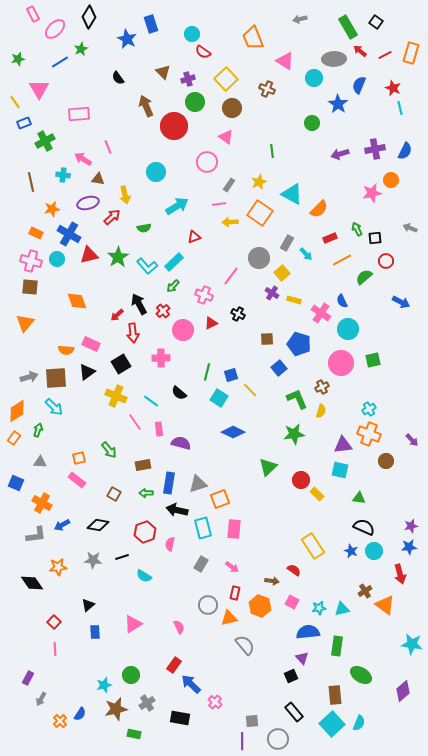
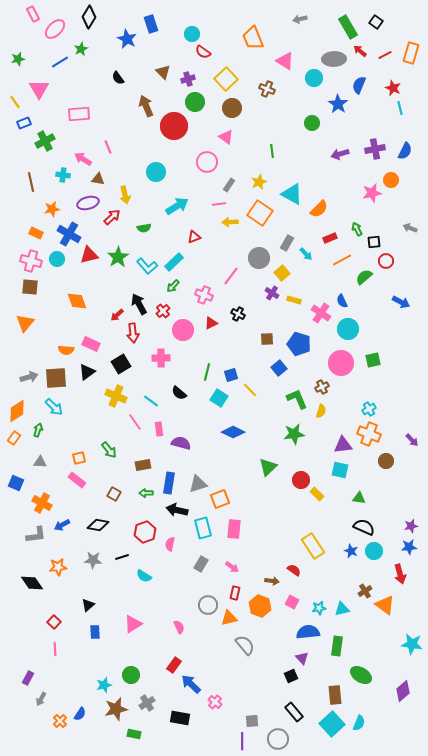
black square at (375, 238): moved 1 px left, 4 px down
